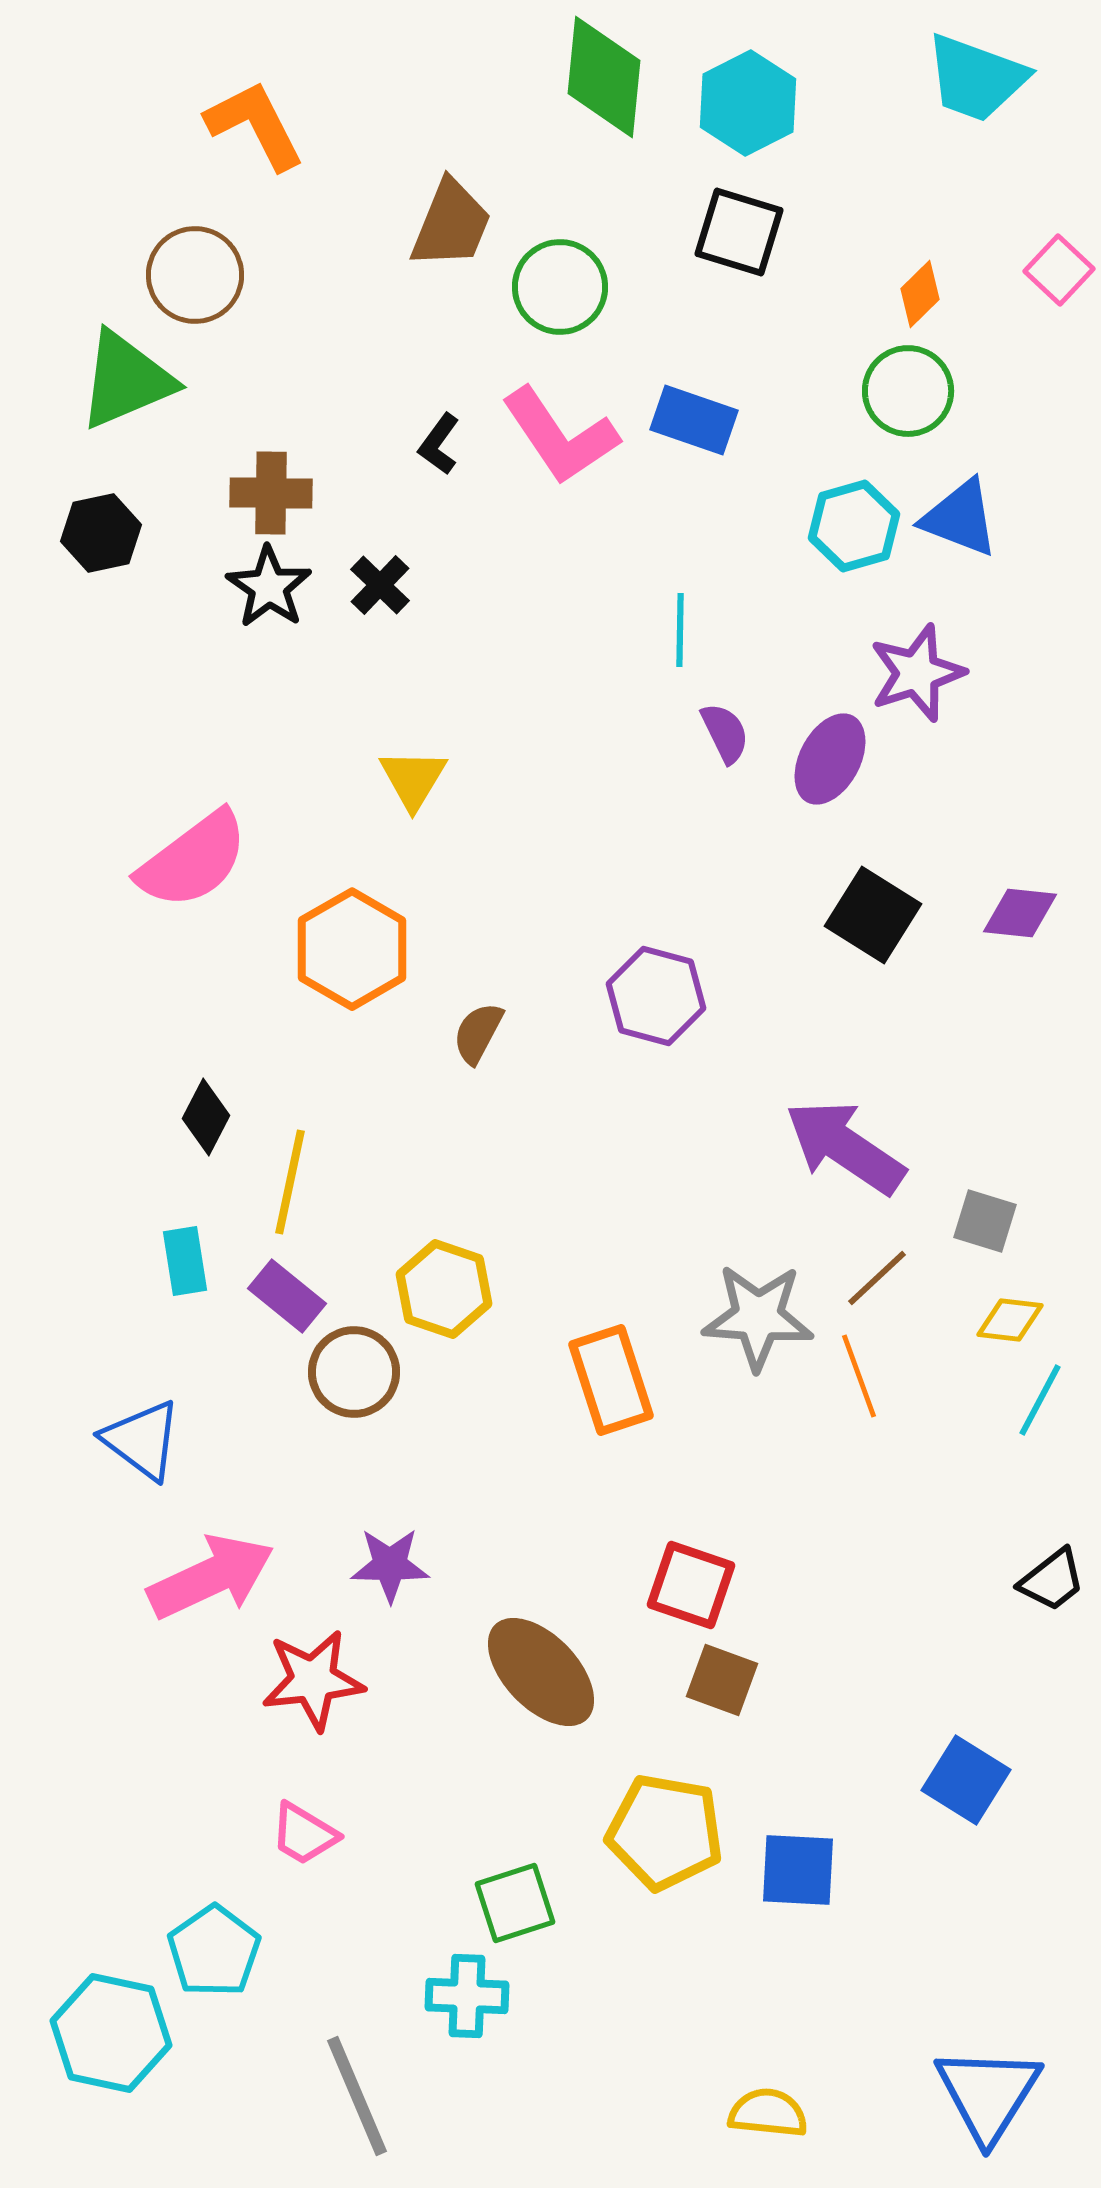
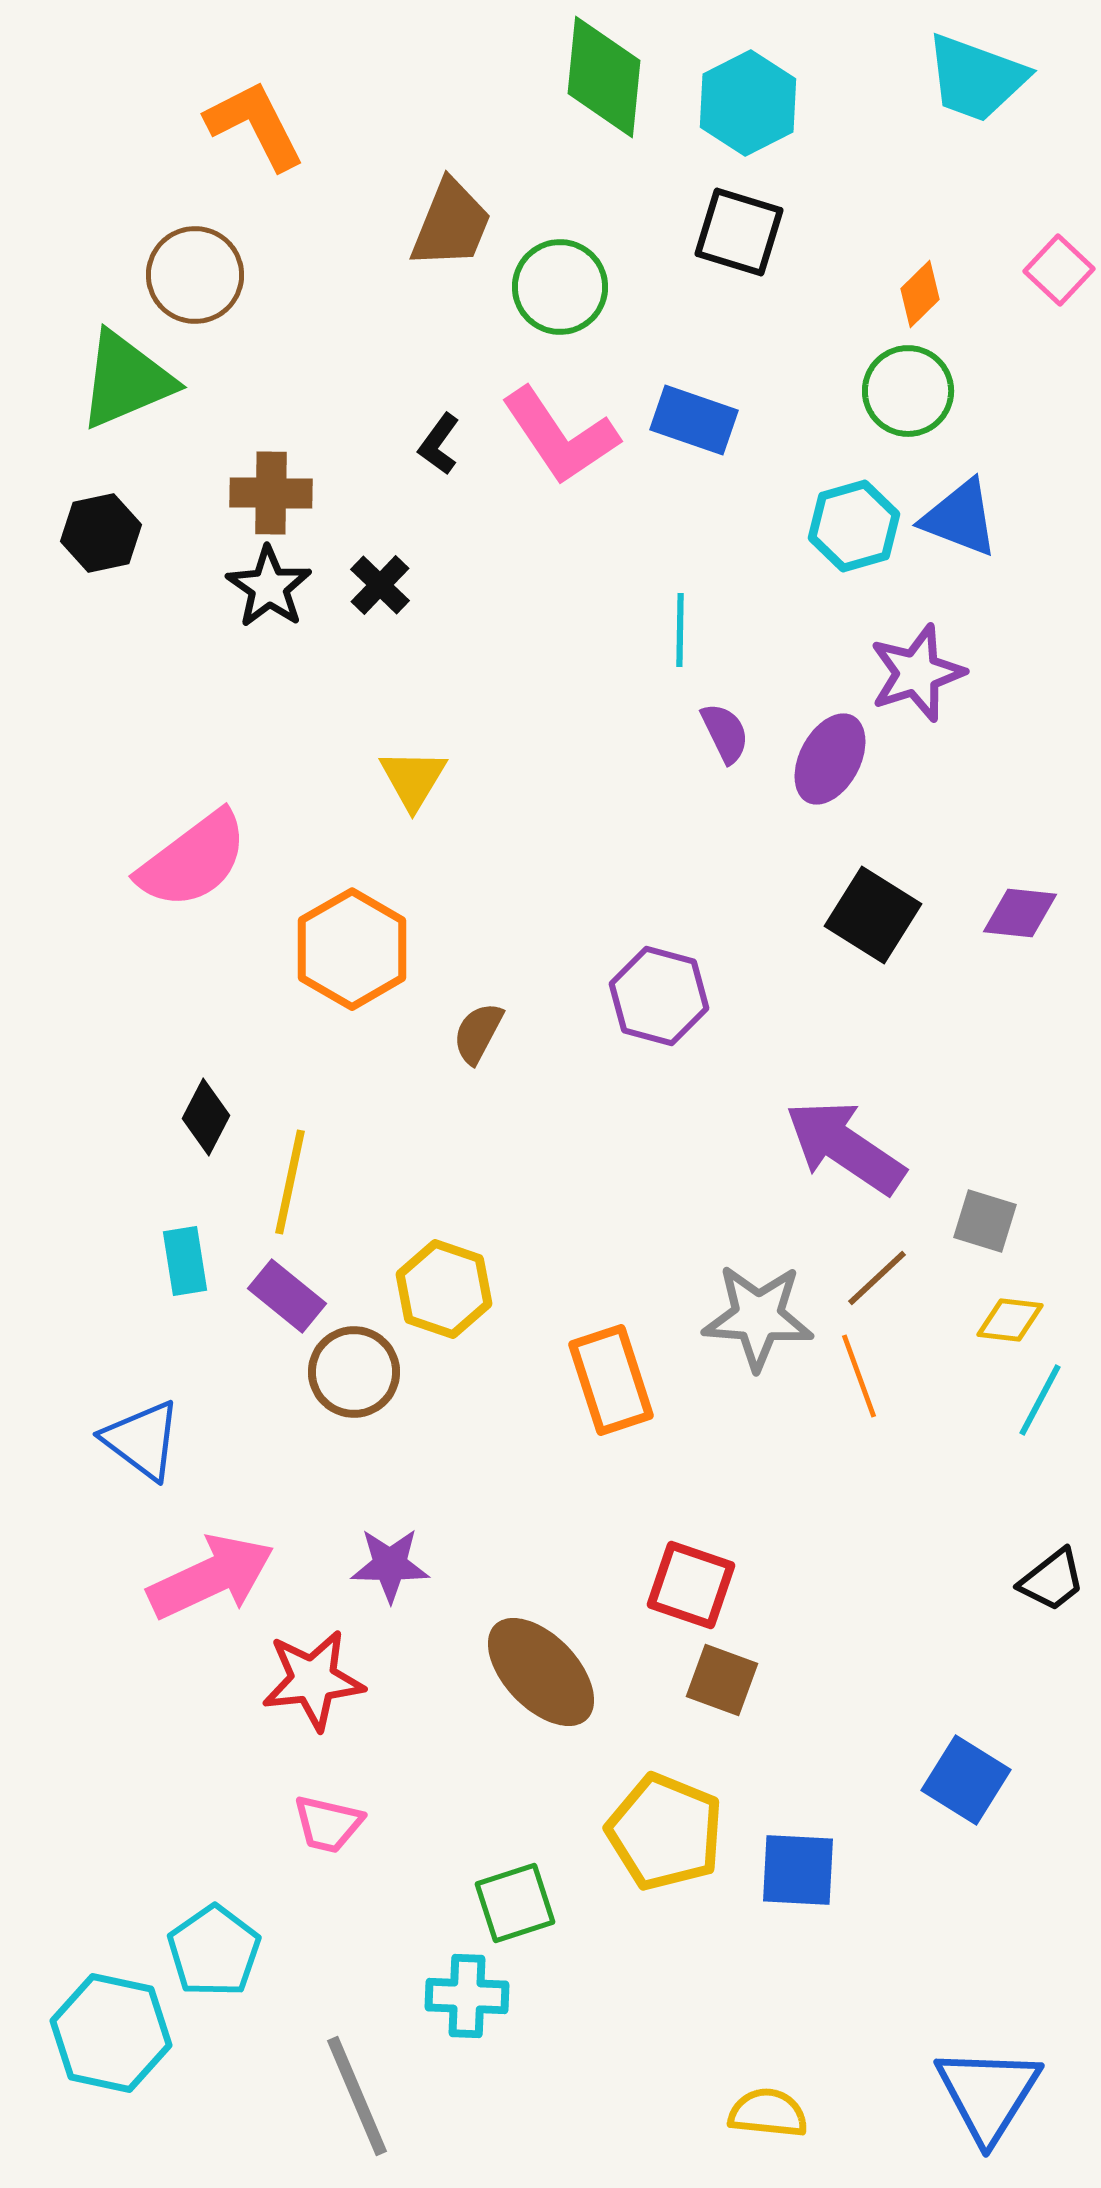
purple hexagon at (656, 996): moved 3 px right
yellow pentagon at (665, 1832): rotated 12 degrees clockwise
pink trapezoid at (304, 1834): moved 24 px right, 10 px up; rotated 18 degrees counterclockwise
